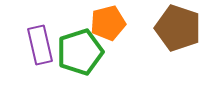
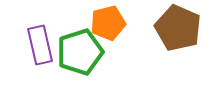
brown pentagon: rotated 6 degrees clockwise
